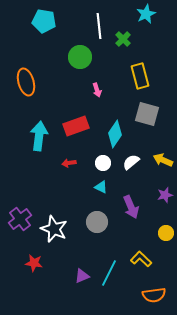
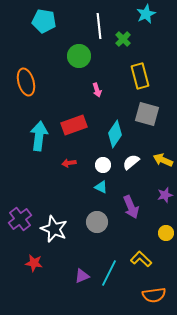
green circle: moved 1 px left, 1 px up
red rectangle: moved 2 px left, 1 px up
white circle: moved 2 px down
